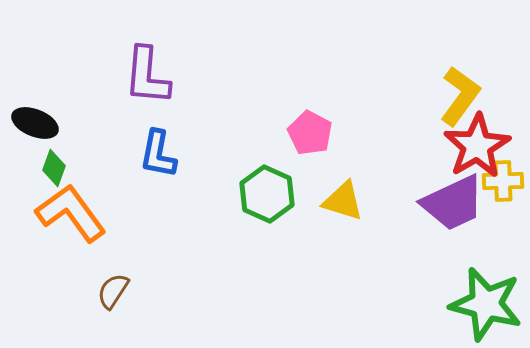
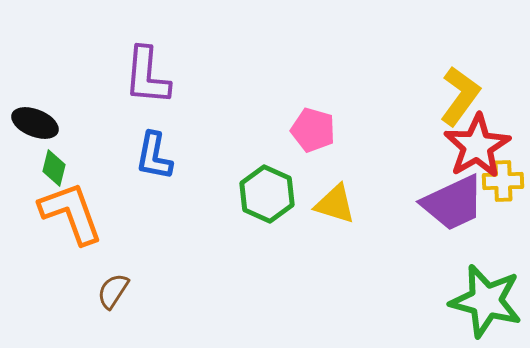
pink pentagon: moved 3 px right, 3 px up; rotated 12 degrees counterclockwise
blue L-shape: moved 4 px left, 2 px down
green diamond: rotated 6 degrees counterclockwise
yellow triangle: moved 8 px left, 3 px down
orange L-shape: rotated 16 degrees clockwise
green star: moved 3 px up
